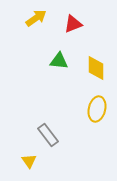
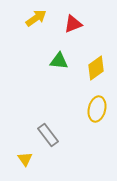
yellow diamond: rotated 55 degrees clockwise
yellow triangle: moved 4 px left, 2 px up
